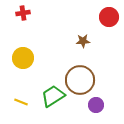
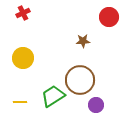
red cross: rotated 16 degrees counterclockwise
yellow line: moved 1 px left; rotated 24 degrees counterclockwise
